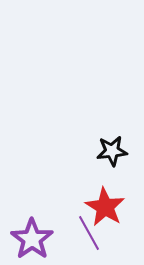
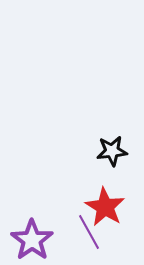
purple line: moved 1 px up
purple star: moved 1 px down
